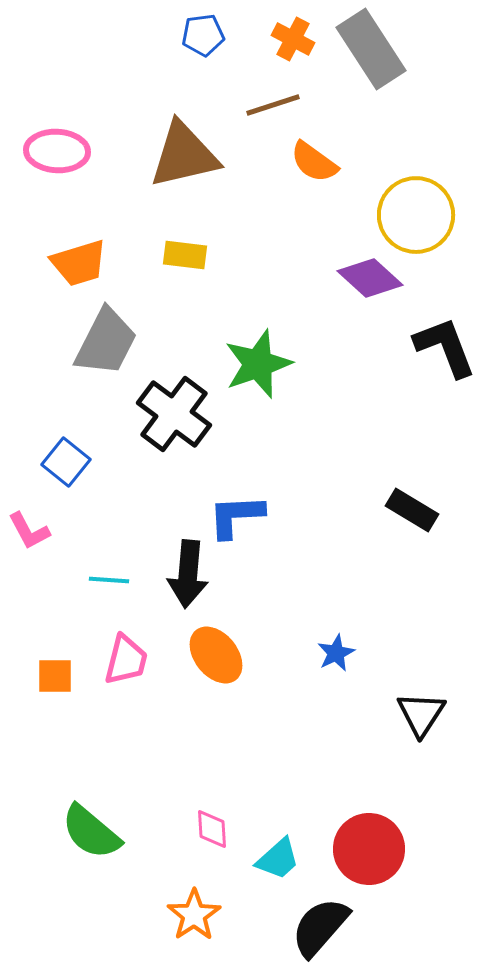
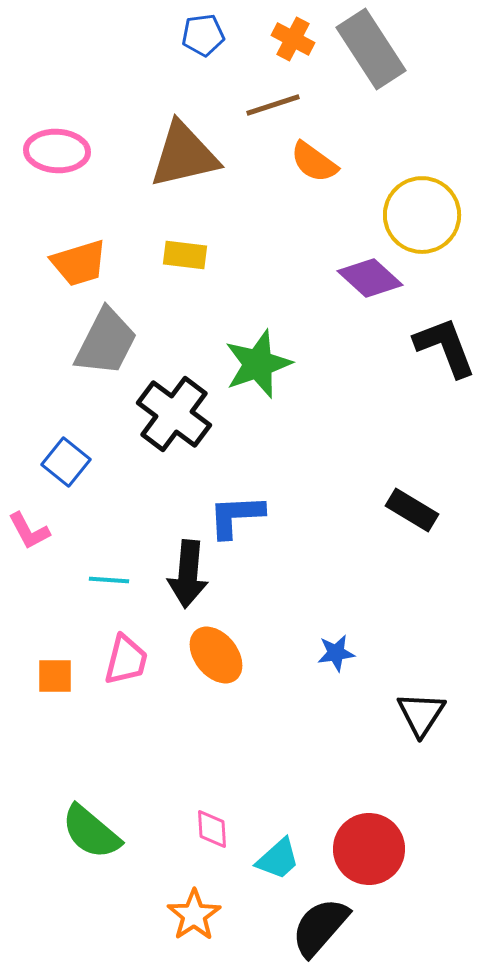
yellow circle: moved 6 px right
blue star: rotated 18 degrees clockwise
